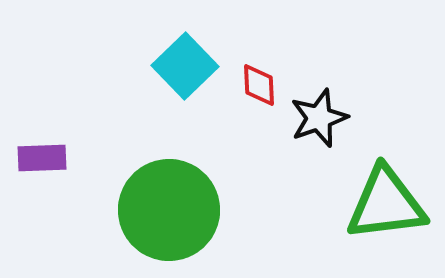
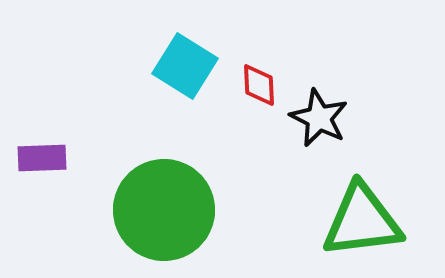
cyan square: rotated 14 degrees counterclockwise
black star: rotated 26 degrees counterclockwise
green triangle: moved 24 px left, 17 px down
green circle: moved 5 px left
